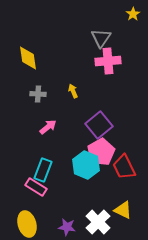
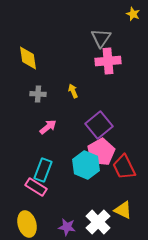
yellow star: rotated 16 degrees counterclockwise
